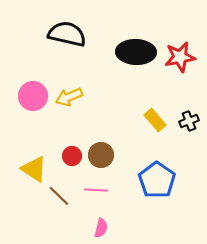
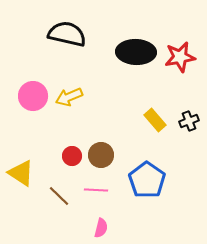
yellow triangle: moved 13 px left, 4 px down
blue pentagon: moved 10 px left
